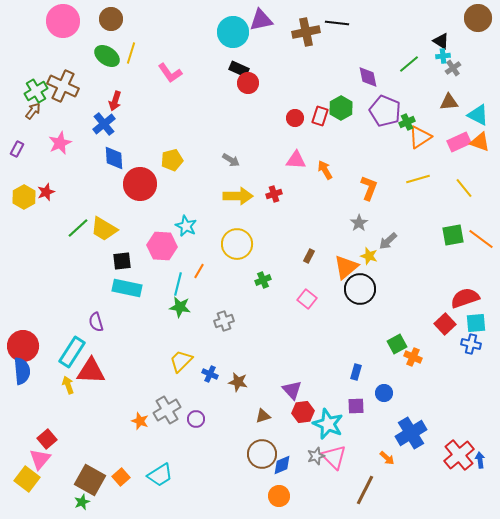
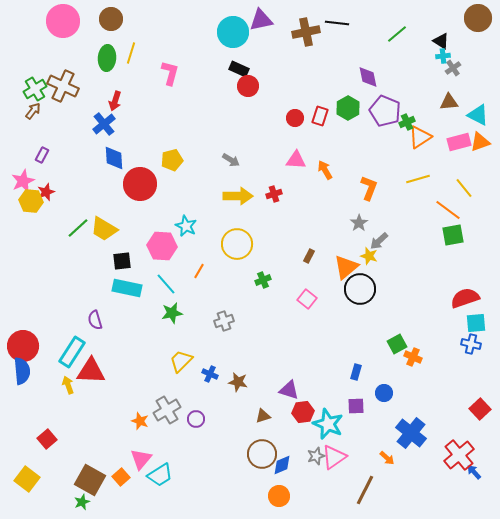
green ellipse at (107, 56): moved 2 px down; rotated 60 degrees clockwise
green line at (409, 64): moved 12 px left, 30 px up
pink L-shape at (170, 73): rotated 130 degrees counterclockwise
red circle at (248, 83): moved 3 px down
green cross at (36, 91): moved 1 px left, 2 px up
green hexagon at (341, 108): moved 7 px right
pink rectangle at (459, 142): rotated 10 degrees clockwise
orange triangle at (480, 142): rotated 40 degrees counterclockwise
pink star at (60, 143): moved 37 px left, 38 px down
purple rectangle at (17, 149): moved 25 px right, 6 px down
yellow hexagon at (24, 197): moved 7 px right, 4 px down; rotated 25 degrees counterclockwise
orange line at (481, 239): moved 33 px left, 29 px up
gray arrow at (388, 241): moved 9 px left
cyan line at (178, 284): moved 12 px left; rotated 55 degrees counterclockwise
green star at (180, 307): moved 8 px left, 6 px down; rotated 20 degrees counterclockwise
purple semicircle at (96, 322): moved 1 px left, 2 px up
red square at (445, 324): moved 35 px right, 85 px down
purple triangle at (292, 390): moved 3 px left; rotated 30 degrees counterclockwise
blue cross at (411, 433): rotated 20 degrees counterclockwise
pink triangle at (334, 457): rotated 40 degrees clockwise
pink triangle at (40, 459): moved 101 px right
blue arrow at (480, 460): moved 6 px left, 12 px down; rotated 35 degrees counterclockwise
